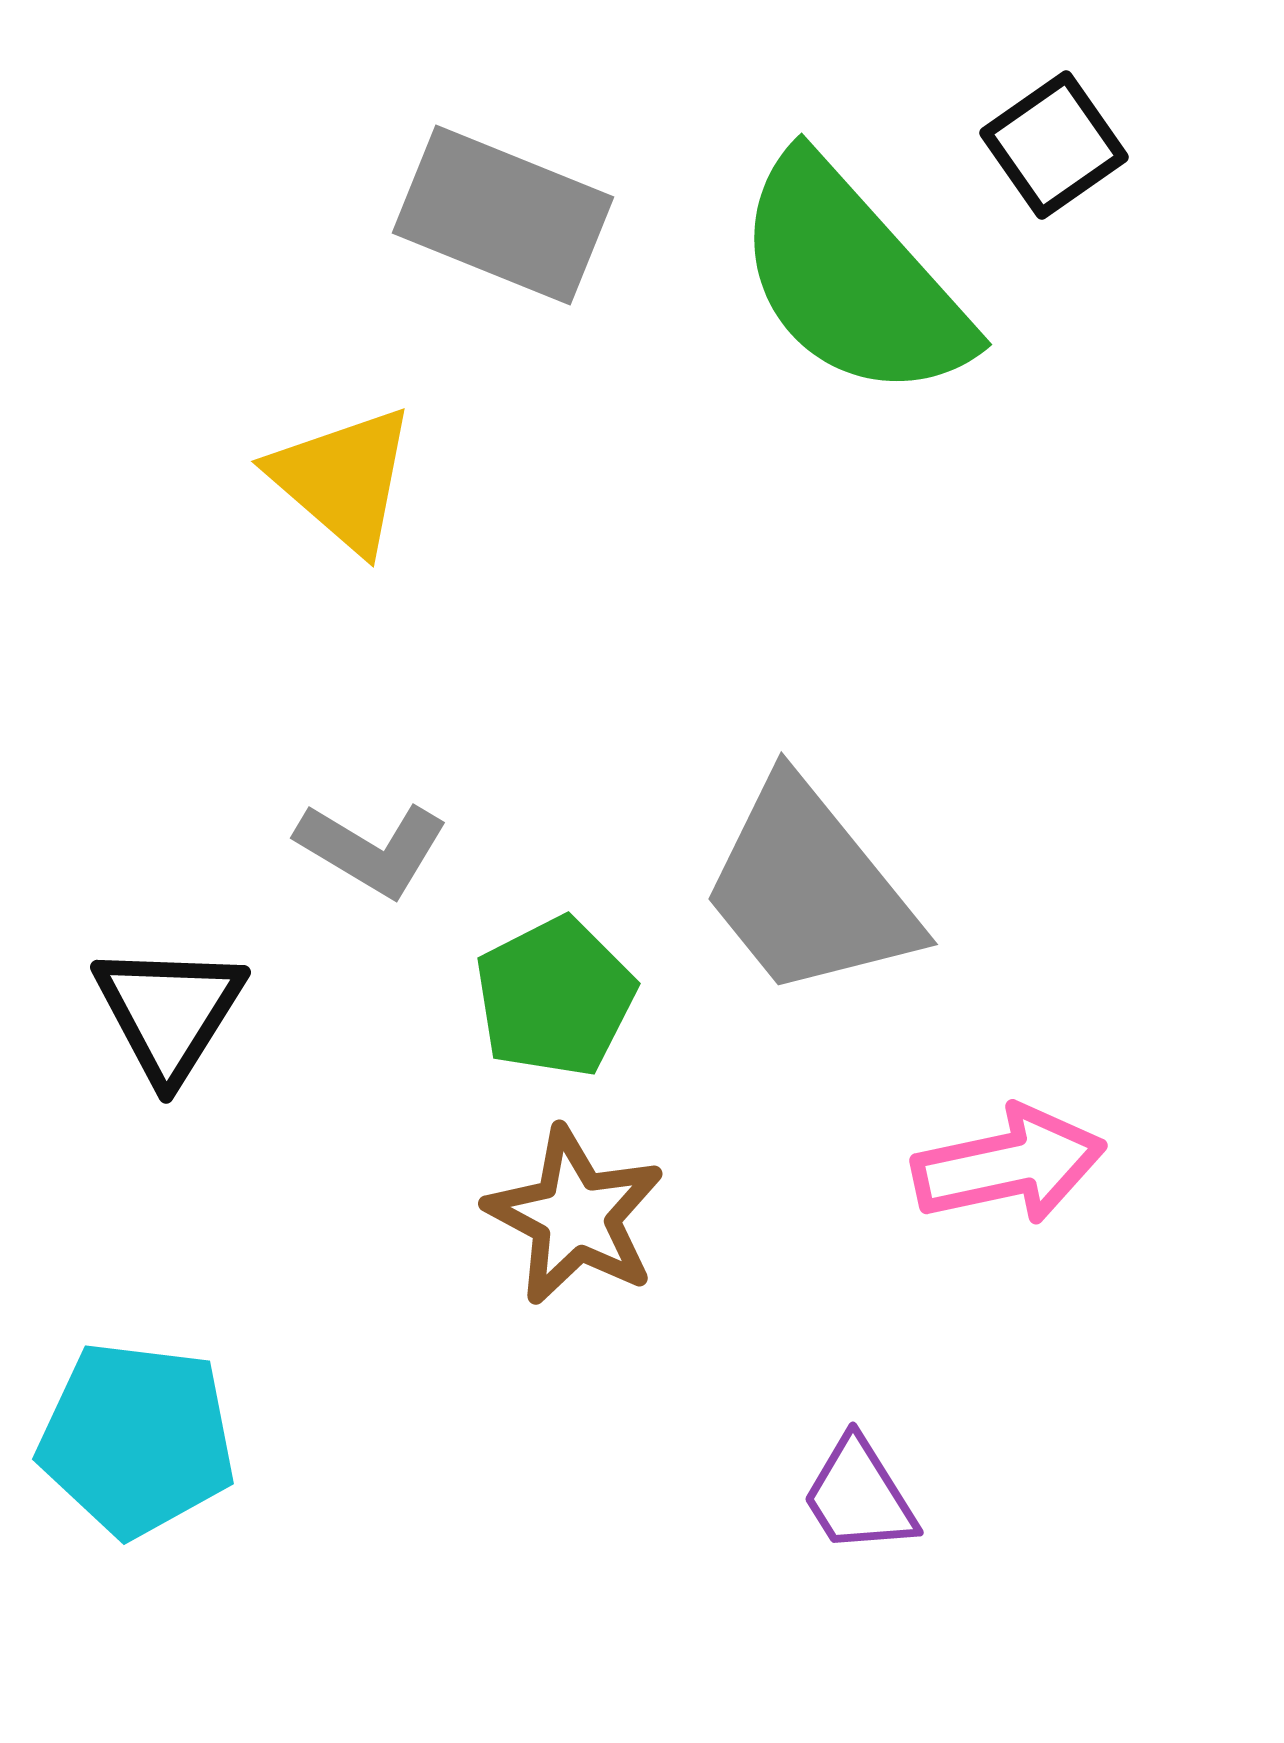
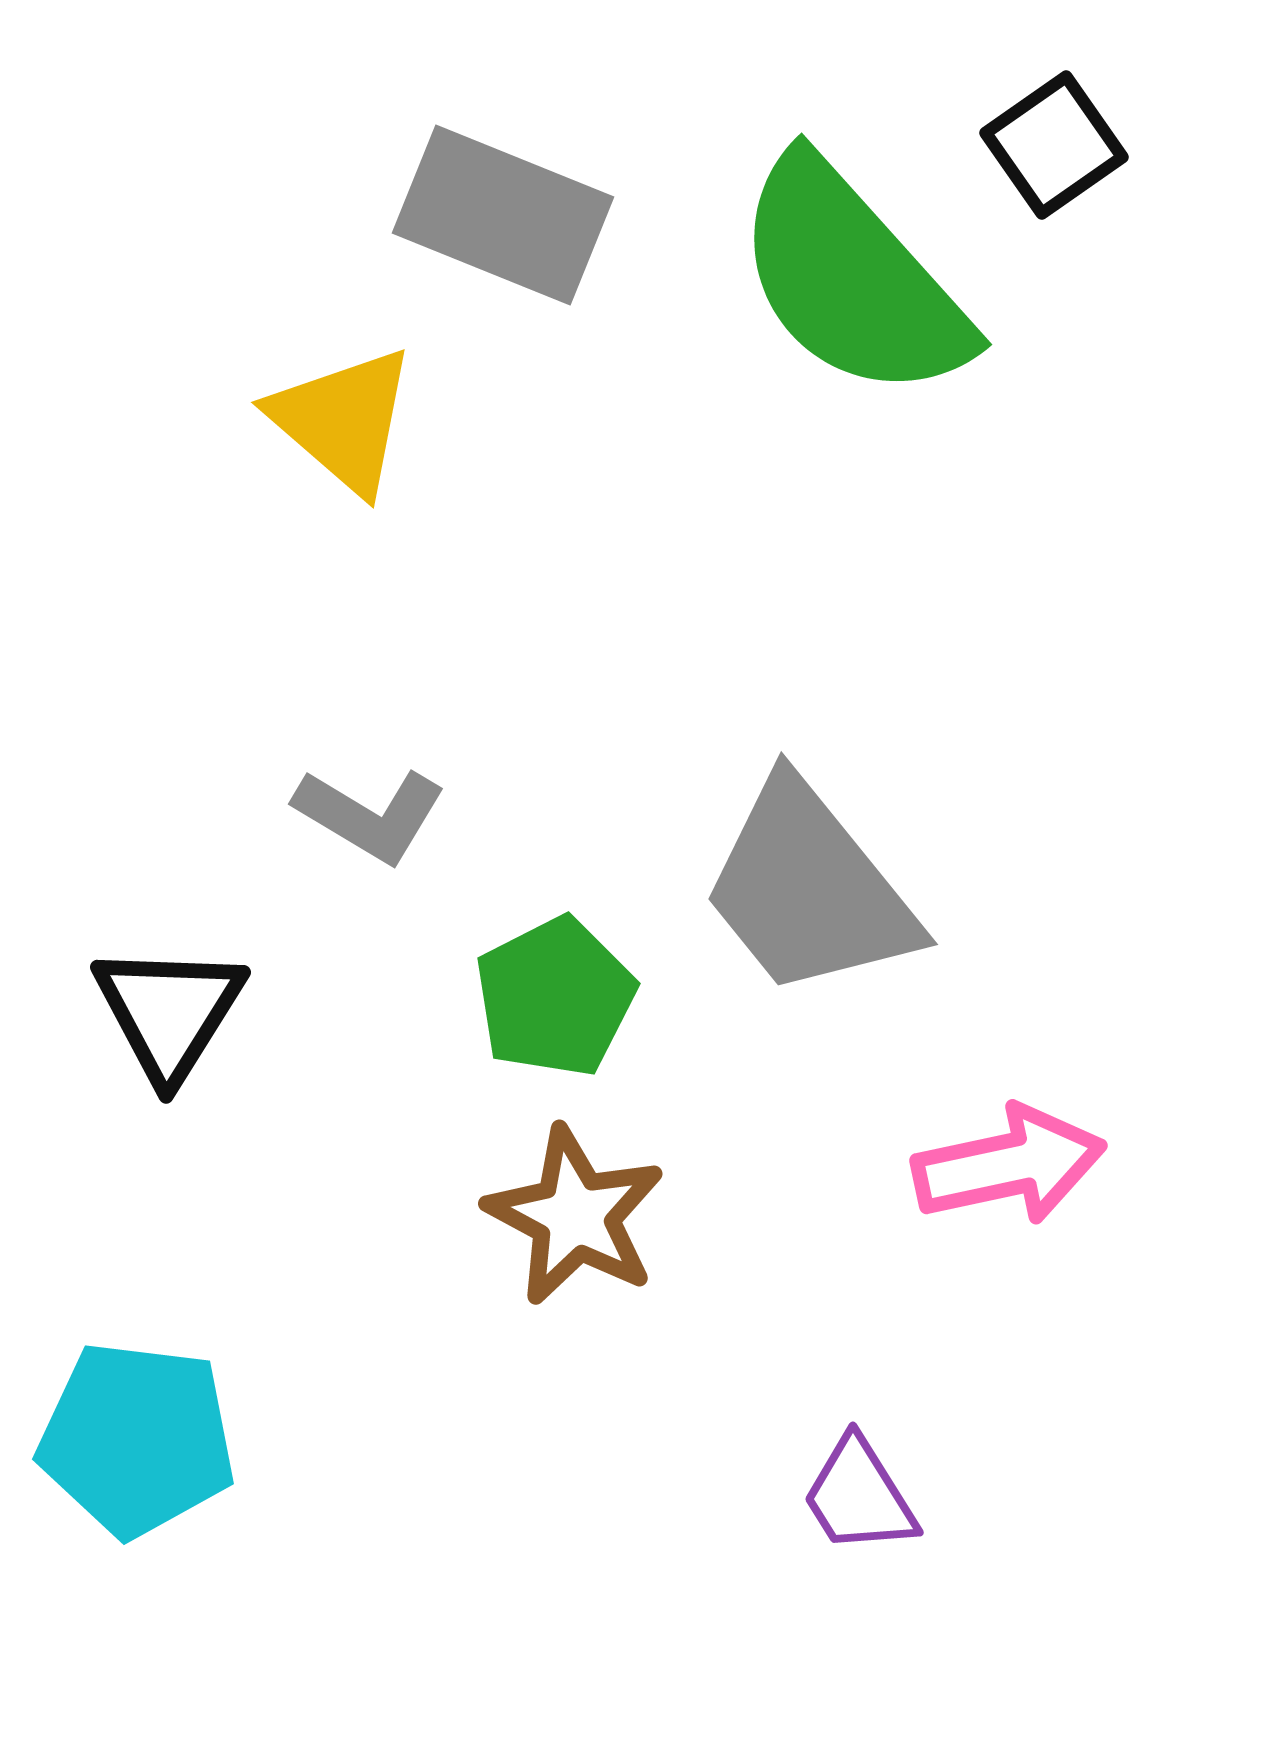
yellow triangle: moved 59 px up
gray L-shape: moved 2 px left, 34 px up
